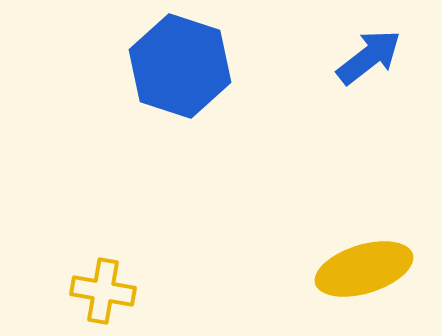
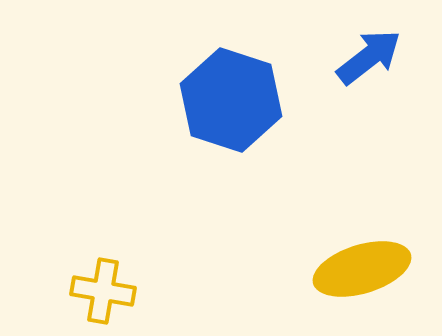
blue hexagon: moved 51 px right, 34 px down
yellow ellipse: moved 2 px left
